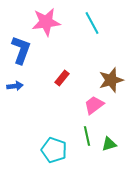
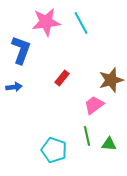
cyan line: moved 11 px left
blue arrow: moved 1 px left, 1 px down
green triangle: rotated 21 degrees clockwise
